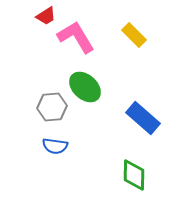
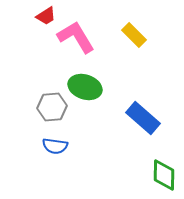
green ellipse: rotated 24 degrees counterclockwise
green diamond: moved 30 px right
